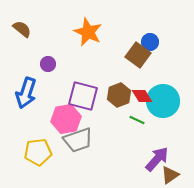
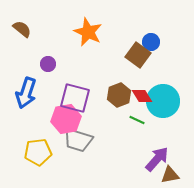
blue circle: moved 1 px right
purple square: moved 8 px left, 2 px down
gray trapezoid: rotated 36 degrees clockwise
brown triangle: rotated 24 degrees clockwise
